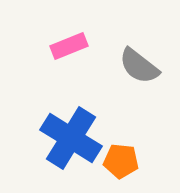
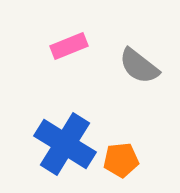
blue cross: moved 6 px left, 6 px down
orange pentagon: moved 1 px up; rotated 12 degrees counterclockwise
